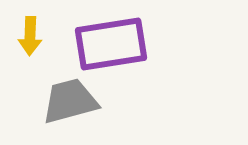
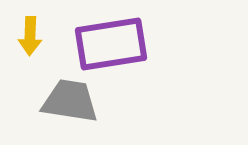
gray trapezoid: rotated 24 degrees clockwise
